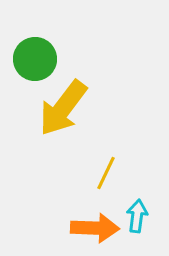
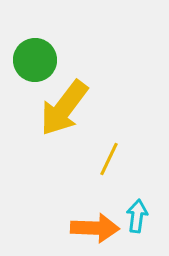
green circle: moved 1 px down
yellow arrow: moved 1 px right
yellow line: moved 3 px right, 14 px up
